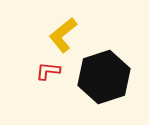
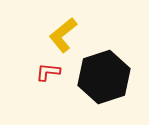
red L-shape: moved 1 px down
